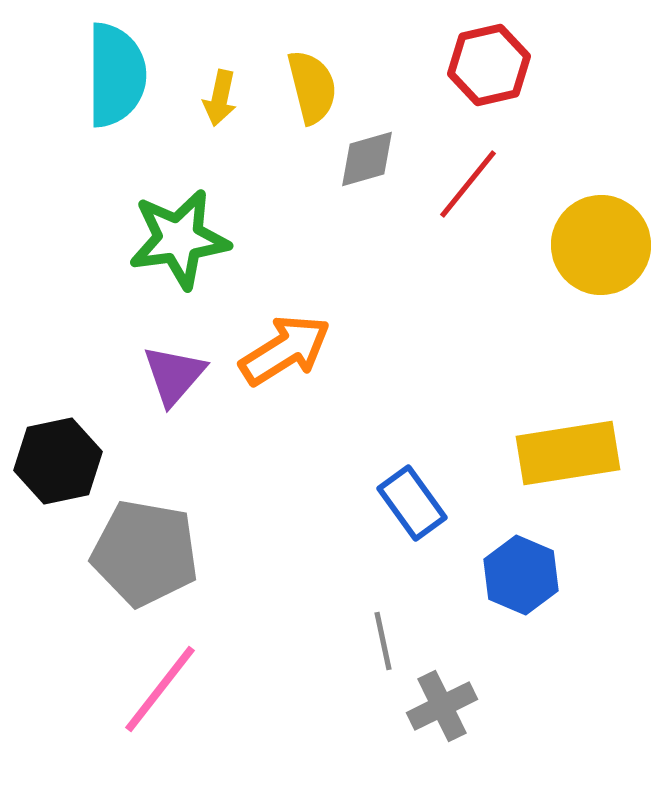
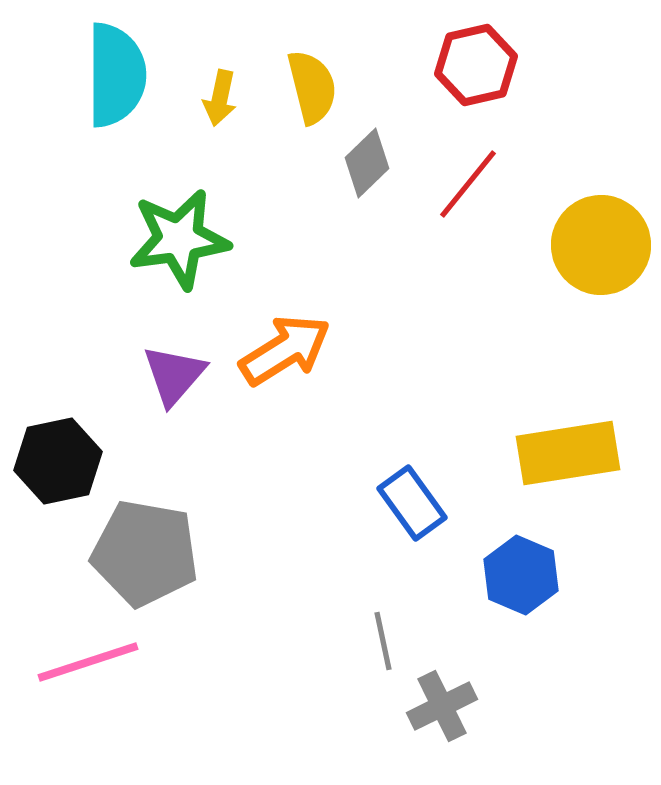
red hexagon: moved 13 px left
gray diamond: moved 4 px down; rotated 28 degrees counterclockwise
pink line: moved 72 px left, 27 px up; rotated 34 degrees clockwise
